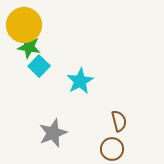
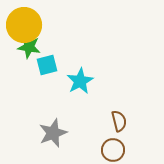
cyan square: moved 8 px right, 1 px up; rotated 30 degrees clockwise
brown circle: moved 1 px right, 1 px down
